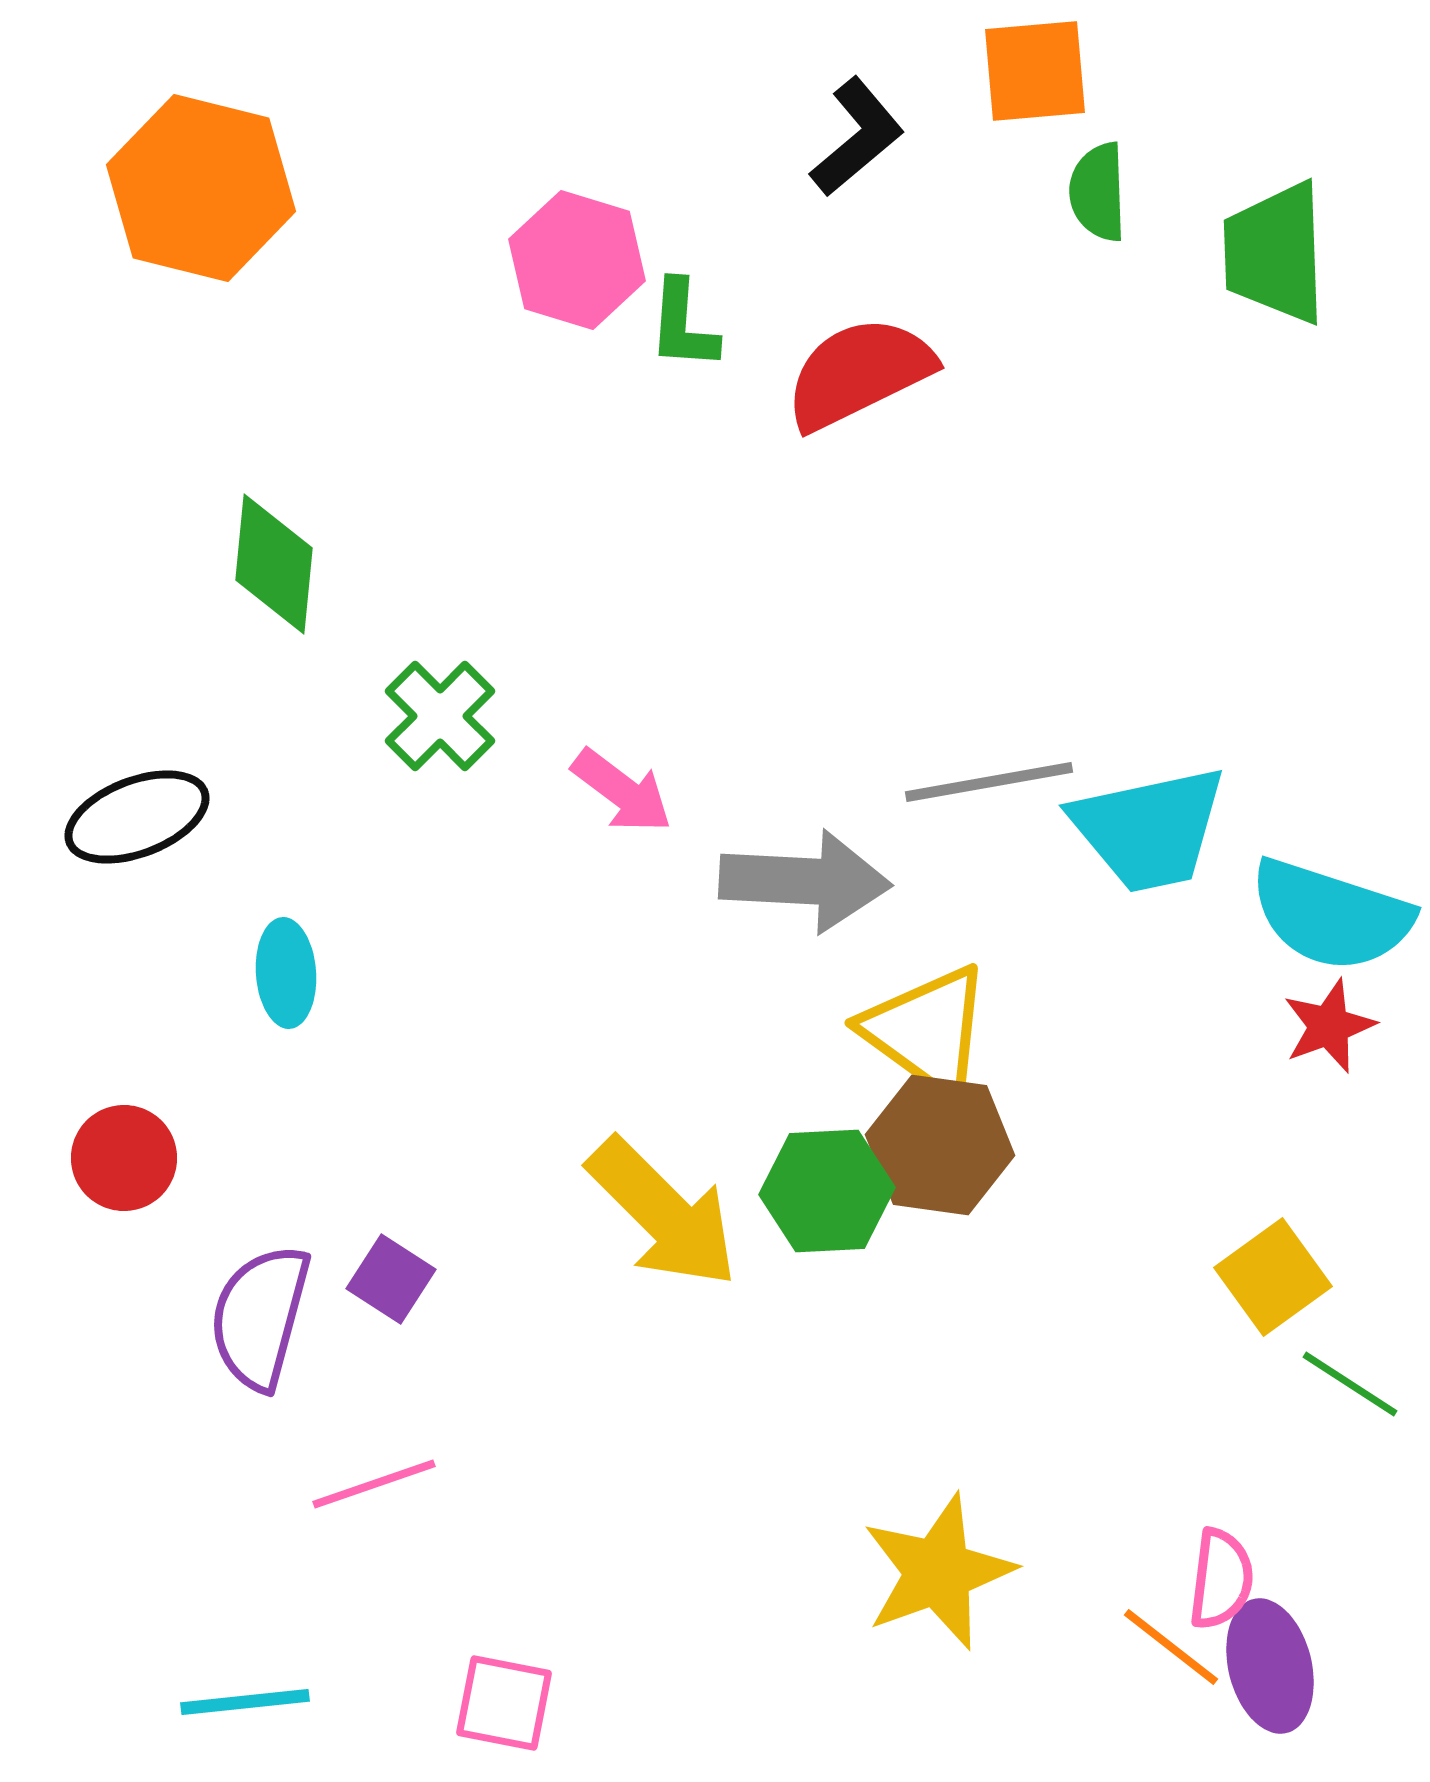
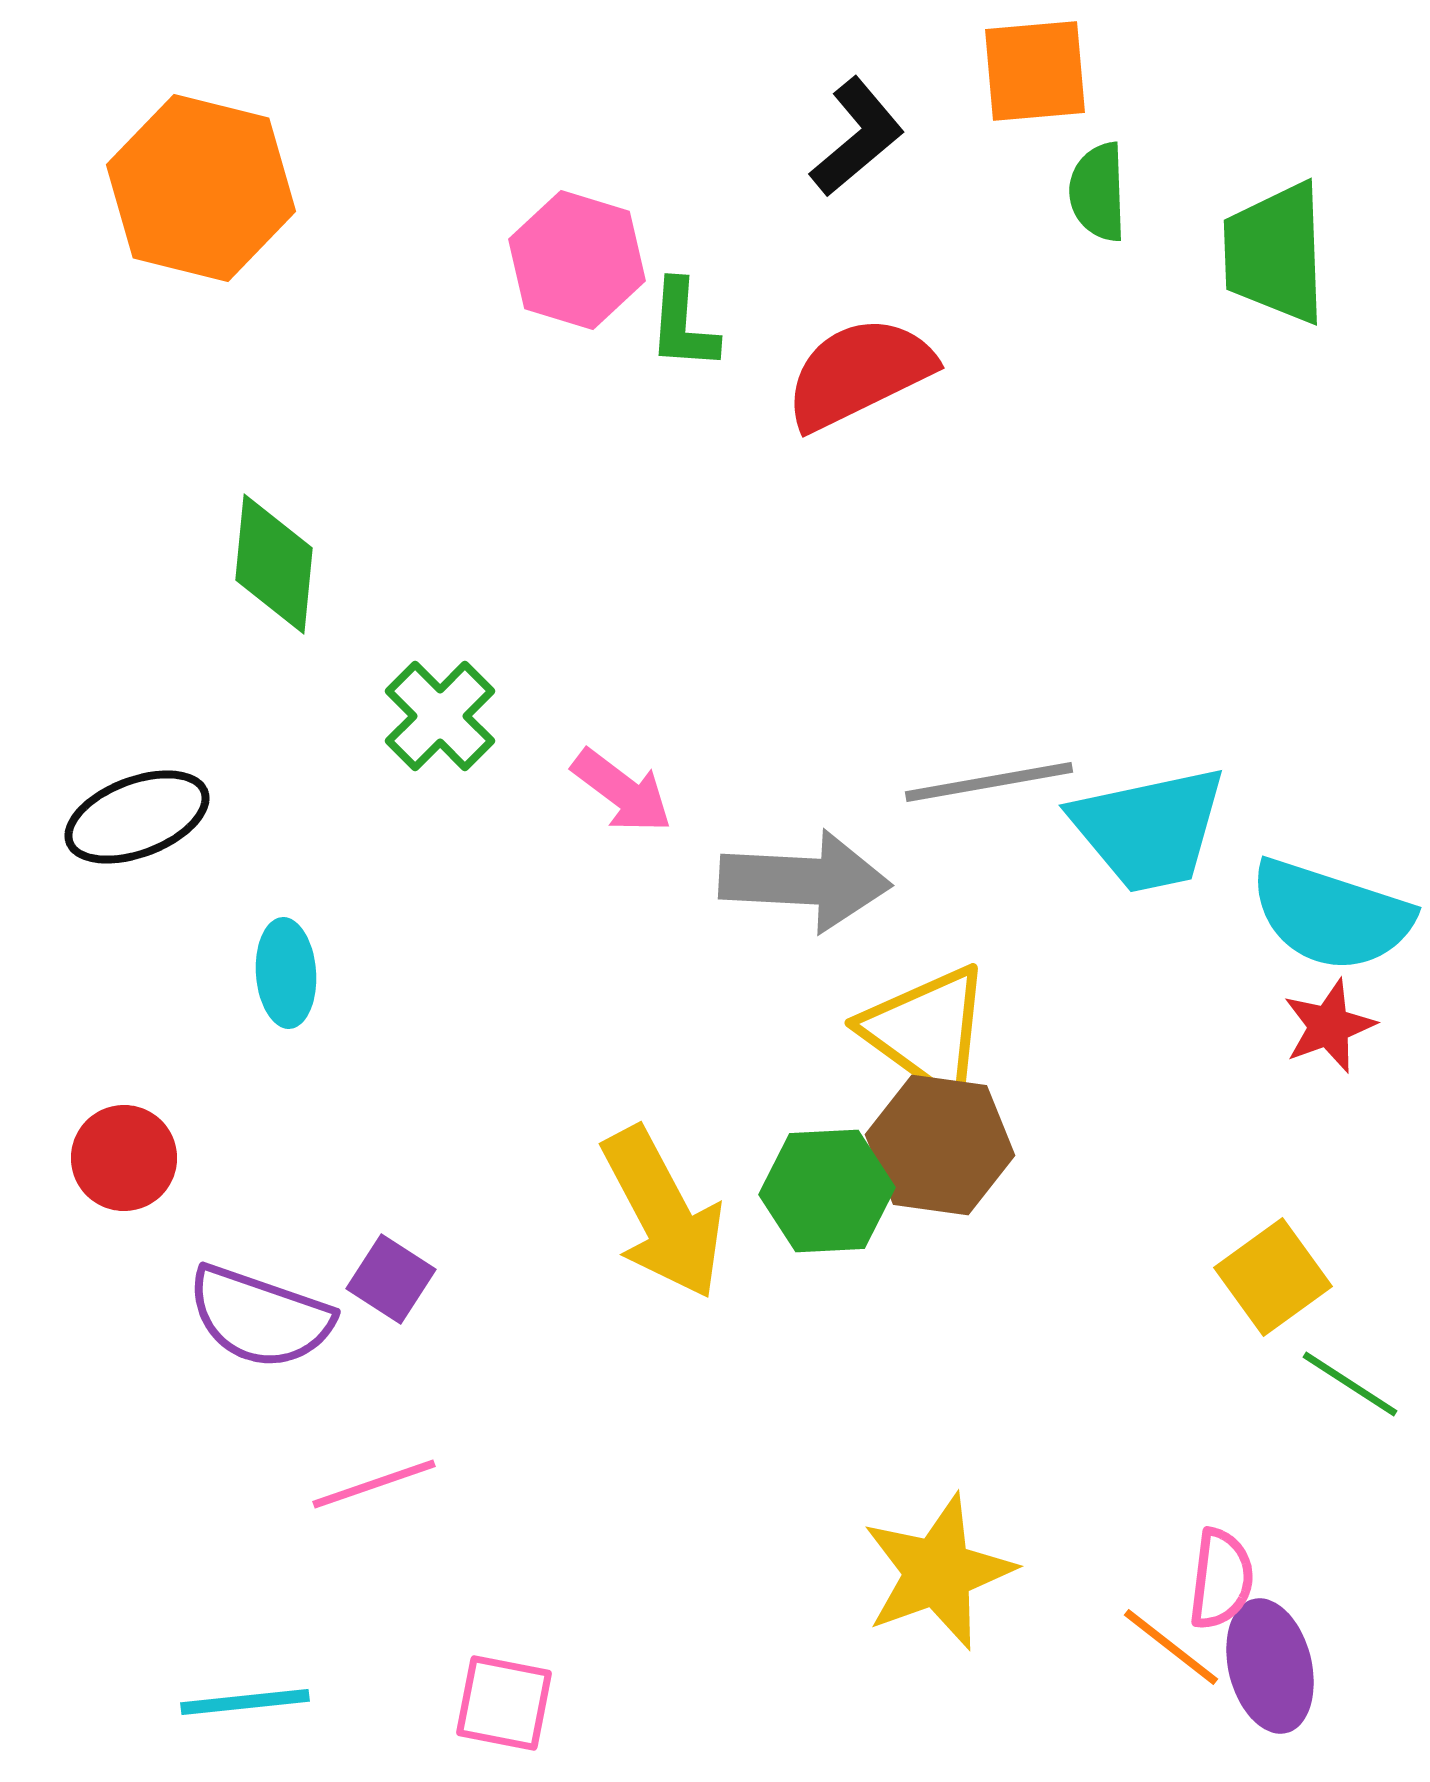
yellow arrow: rotated 17 degrees clockwise
purple semicircle: rotated 86 degrees counterclockwise
